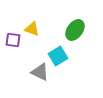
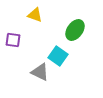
yellow triangle: moved 3 px right, 14 px up
cyan square: rotated 24 degrees counterclockwise
